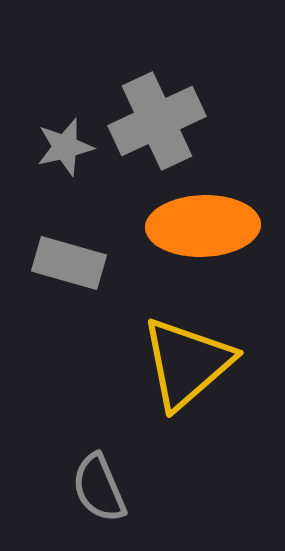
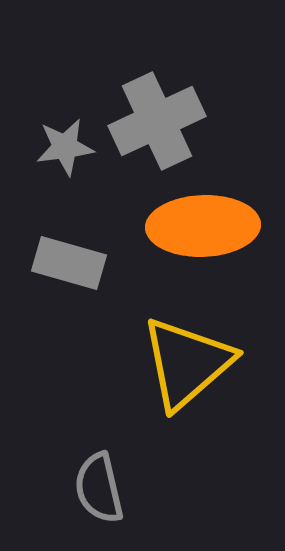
gray star: rotated 6 degrees clockwise
gray semicircle: rotated 10 degrees clockwise
